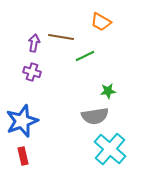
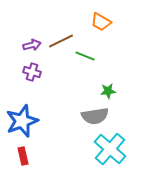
brown line: moved 4 px down; rotated 35 degrees counterclockwise
purple arrow: moved 2 px left, 2 px down; rotated 66 degrees clockwise
green line: rotated 48 degrees clockwise
